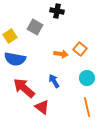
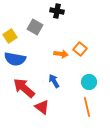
cyan circle: moved 2 px right, 4 px down
